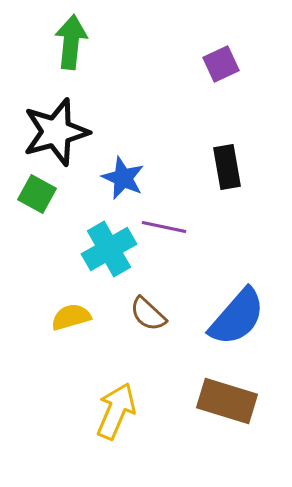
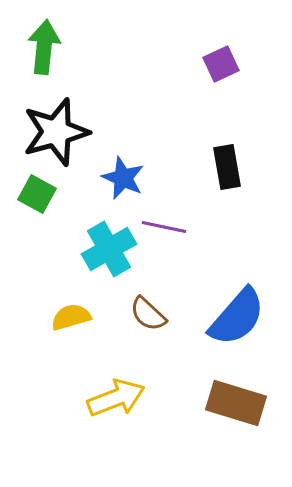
green arrow: moved 27 px left, 5 px down
brown rectangle: moved 9 px right, 2 px down
yellow arrow: moved 13 px up; rotated 46 degrees clockwise
